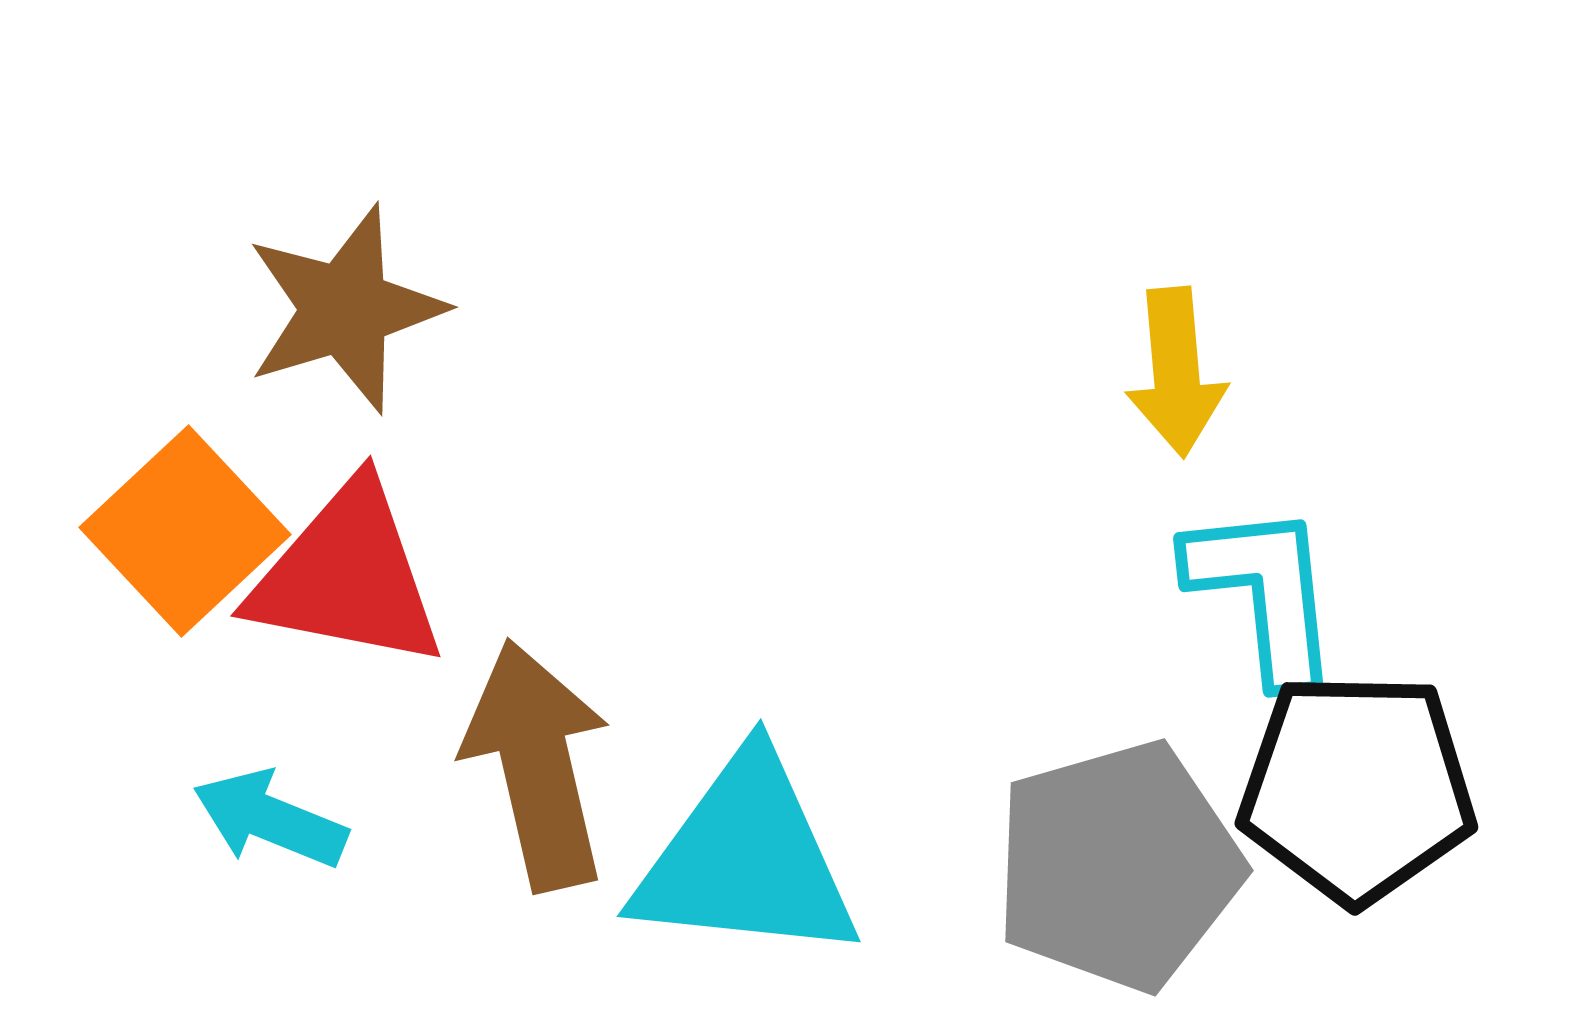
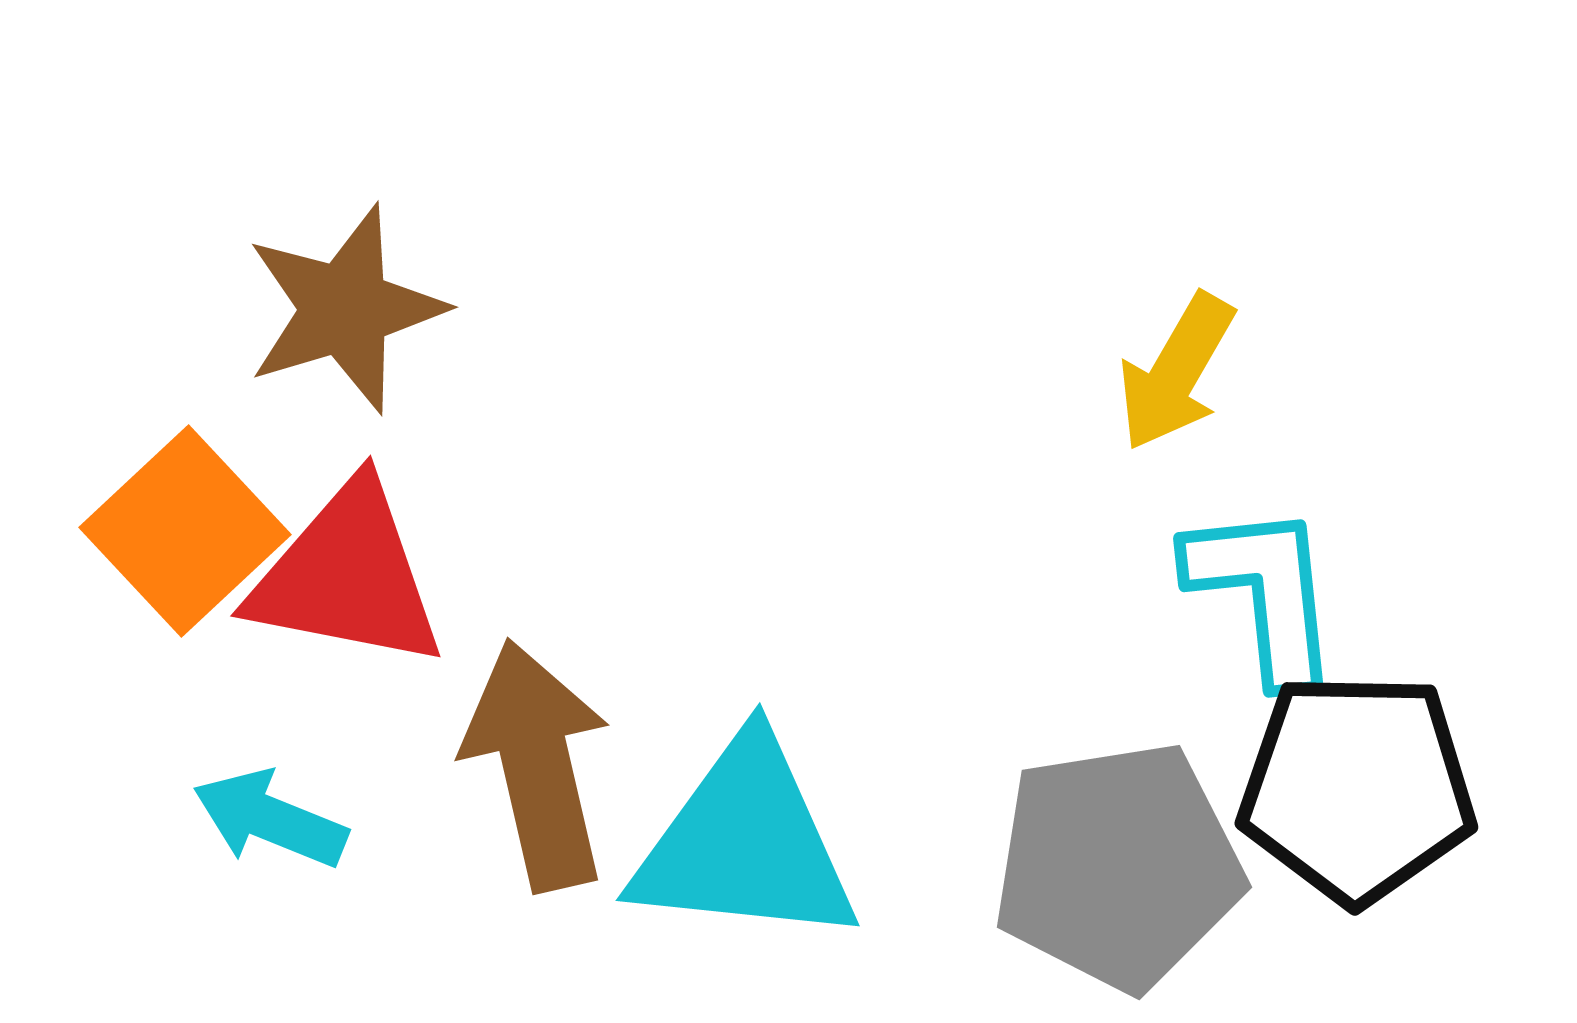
yellow arrow: rotated 35 degrees clockwise
cyan triangle: moved 1 px left, 16 px up
gray pentagon: rotated 7 degrees clockwise
